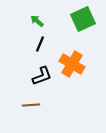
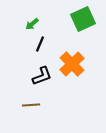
green arrow: moved 5 px left, 3 px down; rotated 80 degrees counterclockwise
orange cross: rotated 15 degrees clockwise
